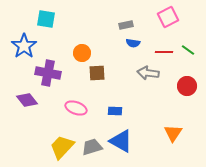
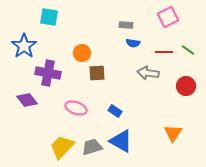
cyan square: moved 3 px right, 2 px up
gray rectangle: rotated 16 degrees clockwise
red circle: moved 1 px left
blue rectangle: rotated 32 degrees clockwise
